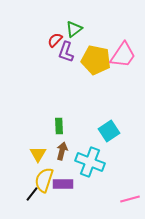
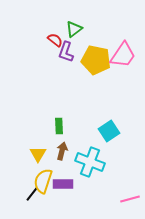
red semicircle: rotated 84 degrees clockwise
yellow semicircle: moved 1 px left, 1 px down
